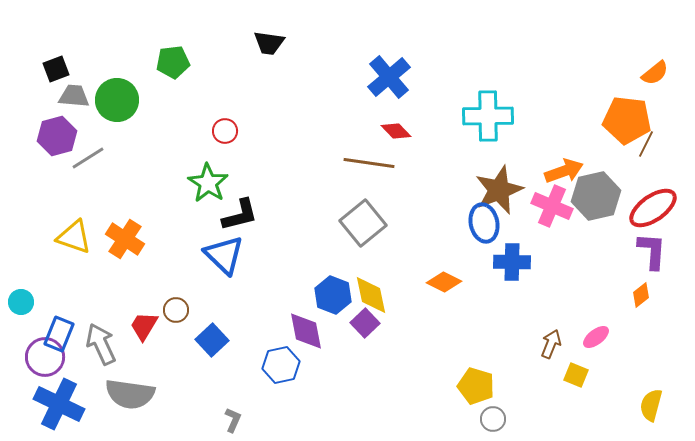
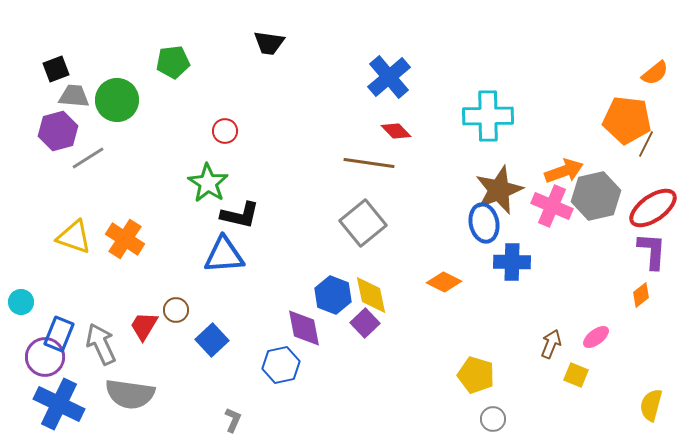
purple hexagon at (57, 136): moved 1 px right, 5 px up
black L-shape at (240, 215): rotated 27 degrees clockwise
blue triangle at (224, 255): rotated 48 degrees counterclockwise
purple diamond at (306, 331): moved 2 px left, 3 px up
yellow pentagon at (476, 386): moved 11 px up
